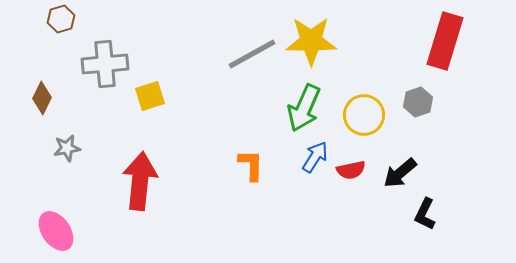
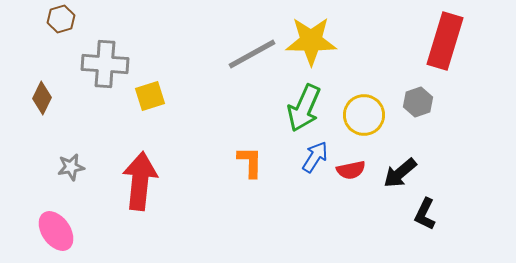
gray cross: rotated 9 degrees clockwise
gray star: moved 4 px right, 19 px down
orange L-shape: moved 1 px left, 3 px up
